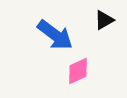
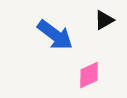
pink diamond: moved 11 px right, 4 px down
